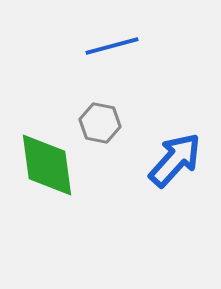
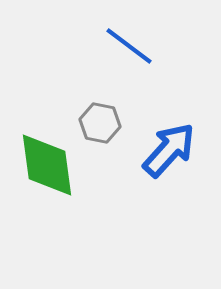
blue line: moved 17 px right; rotated 52 degrees clockwise
blue arrow: moved 6 px left, 10 px up
